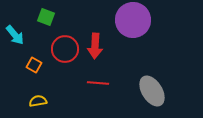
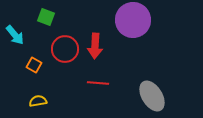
gray ellipse: moved 5 px down
